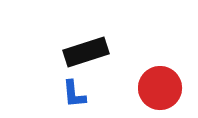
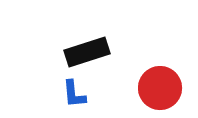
black rectangle: moved 1 px right
